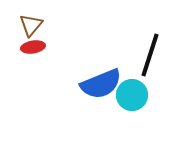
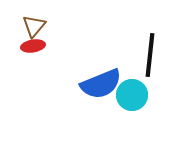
brown triangle: moved 3 px right, 1 px down
red ellipse: moved 1 px up
black line: rotated 12 degrees counterclockwise
